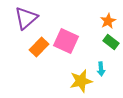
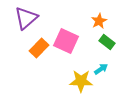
orange star: moved 9 px left
green rectangle: moved 4 px left
orange rectangle: moved 1 px down
cyan arrow: rotated 120 degrees counterclockwise
yellow star: rotated 15 degrees clockwise
